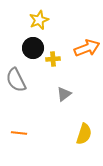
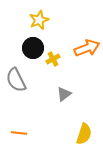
yellow cross: rotated 24 degrees counterclockwise
